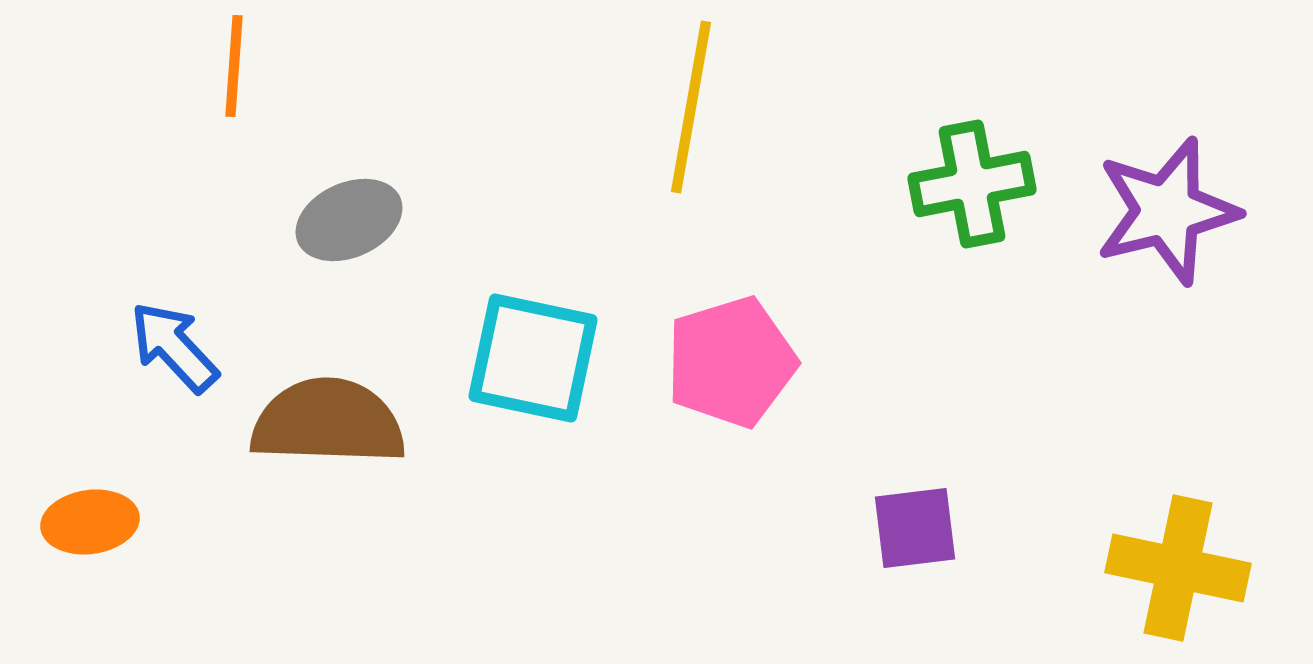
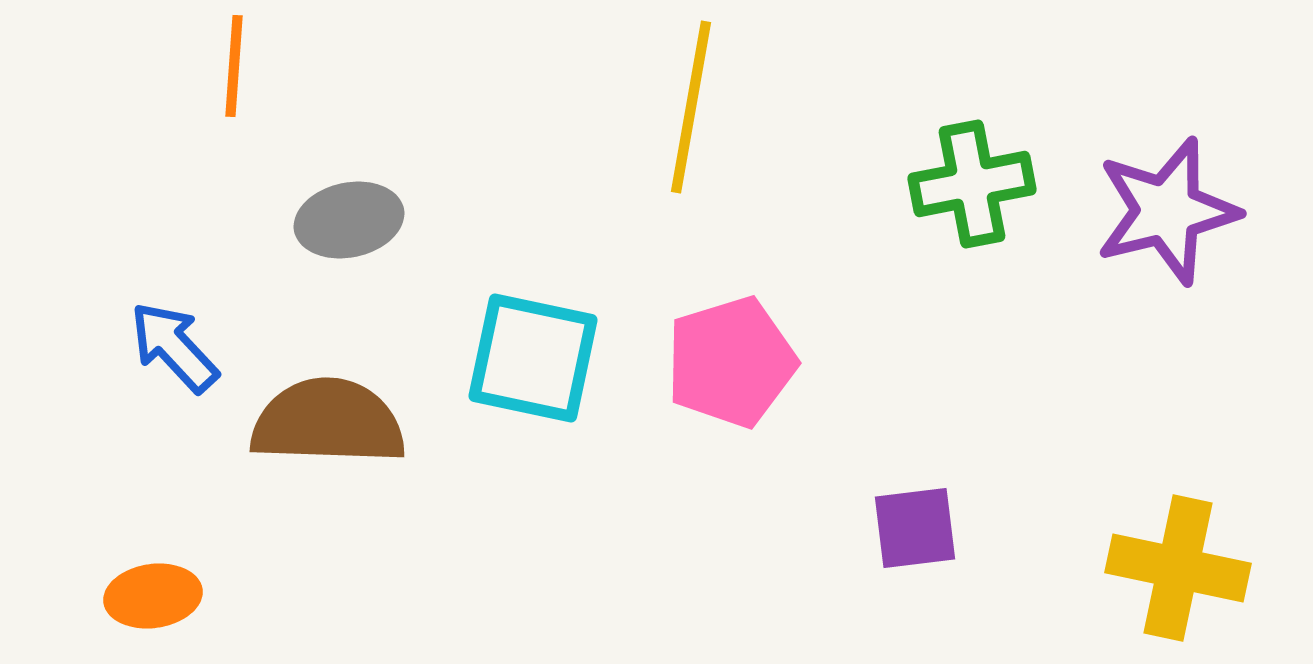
gray ellipse: rotated 12 degrees clockwise
orange ellipse: moved 63 px right, 74 px down
